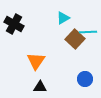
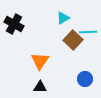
brown square: moved 2 px left, 1 px down
orange triangle: moved 4 px right
